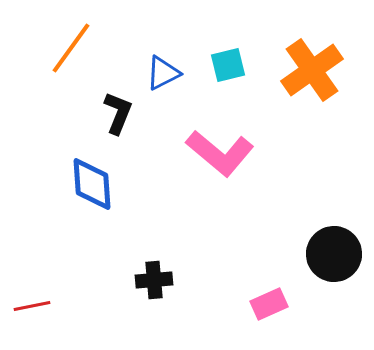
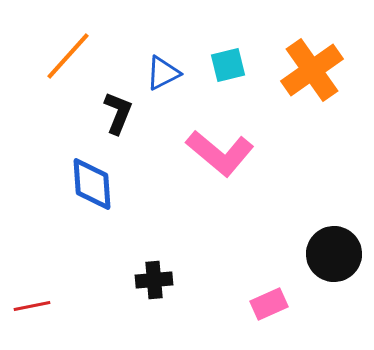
orange line: moved 3 px left, 8 px down; rotated 6 degrees clockwise
